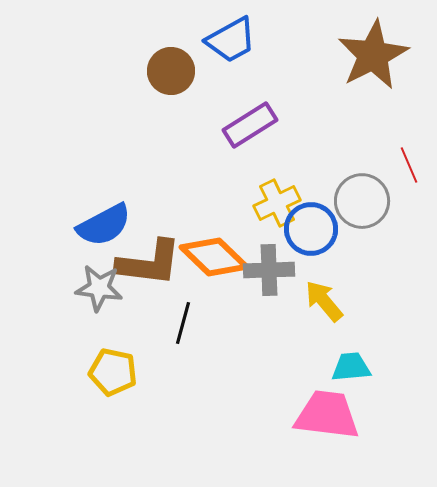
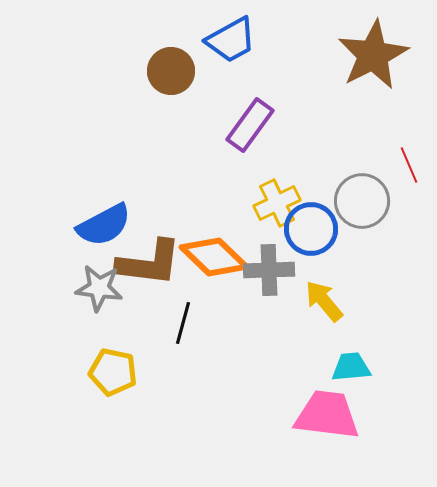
purple rectangle: rotated 22 degrees counterclockwise
